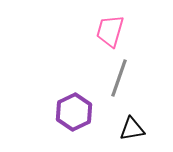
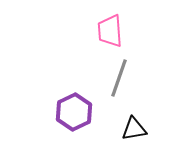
pink trapezoid: rotated 20 degrees counterclockwise
black triangle: moved 2 px right
